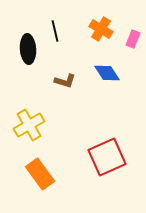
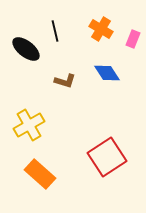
black ellipse: moved 2 px left; rotated 48 degrees counterclockwise
red square: rotated 9 degrees counterclockwise
orange rectangle: rotated 12 degrees counterclockwise
